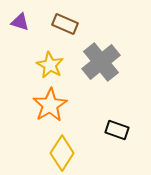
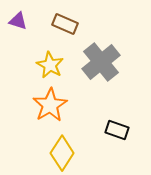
purple triangle: moved 2 px left, 1 px up
